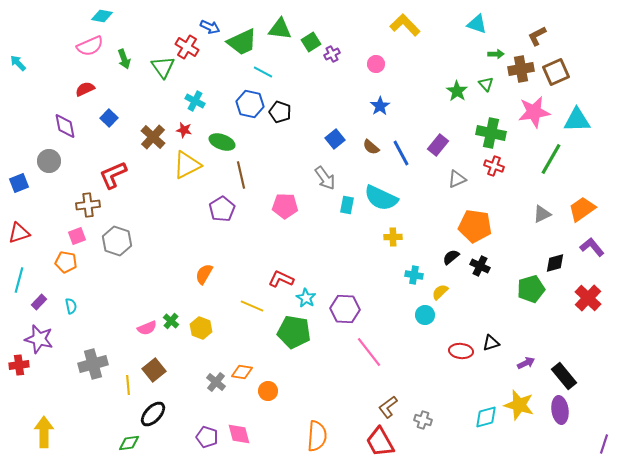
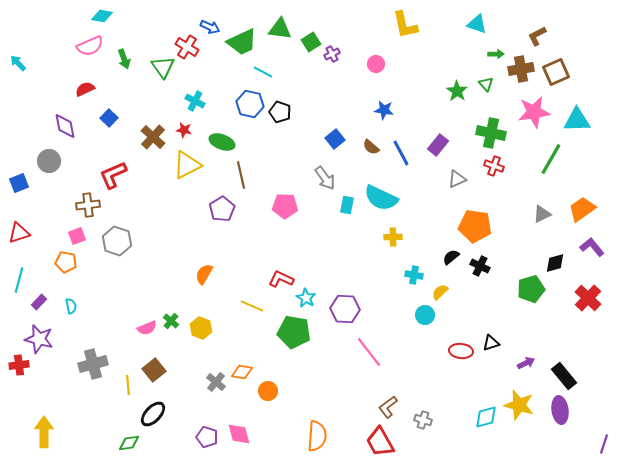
yellow L-shape at (405, 25): rotated 148 degrees counterclockwise
blue star at (380, 106): moved 4 px right, 4 px down; rotated 30 degrees counterclockwise
